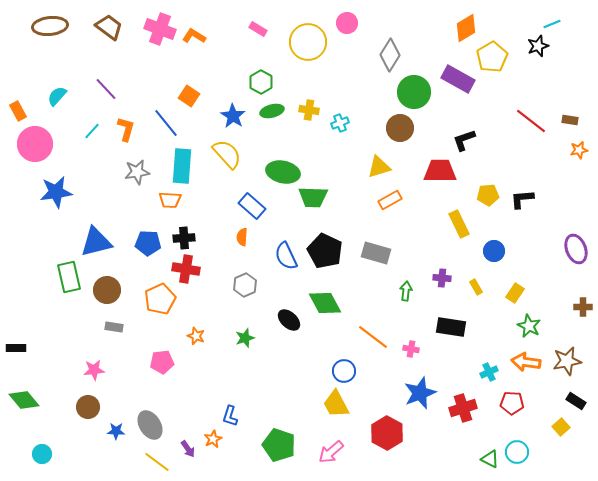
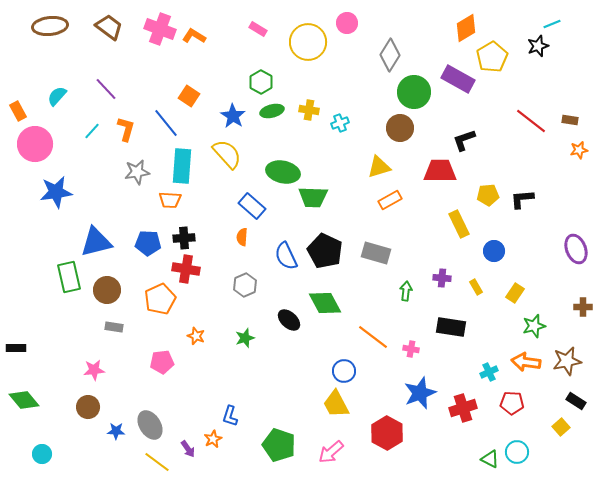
green star at (529, 326): moved 5 px right; rotated 30 degrees clockwise
